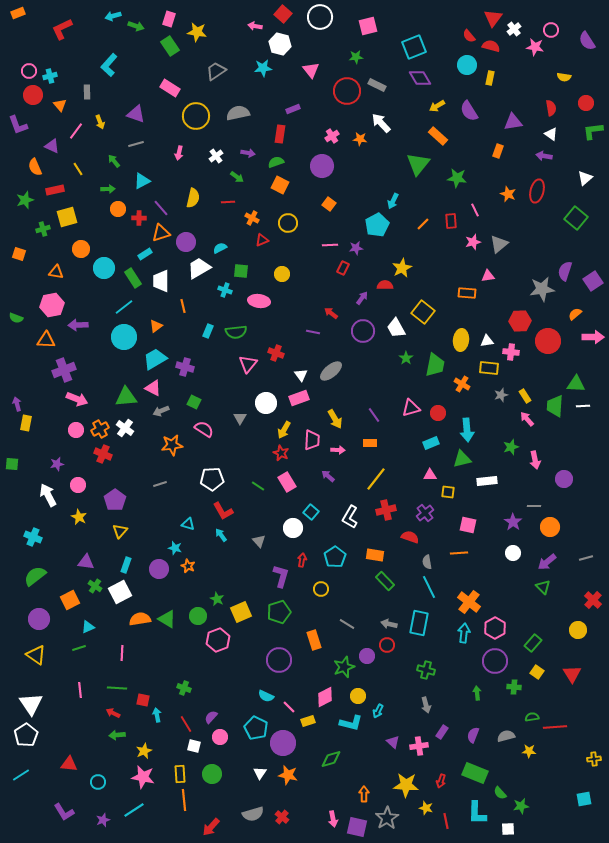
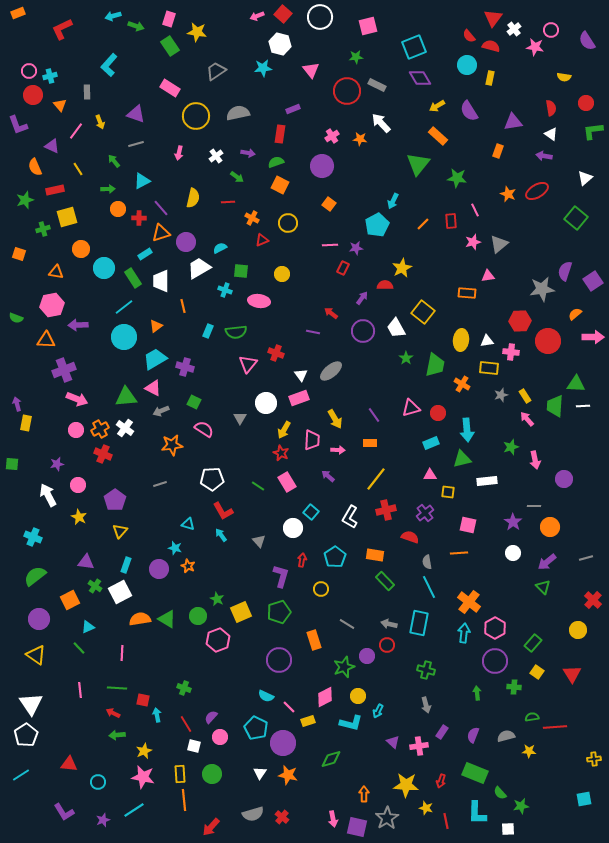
pink arrow at (255, 26): moved 2 px right, 10 px up; rotated 32 degrees counterclockwise
red ellipse at (537, 191): rotated 45 degrees clockwise
green line at (79, 648): rotated 64 degrees clockwise
